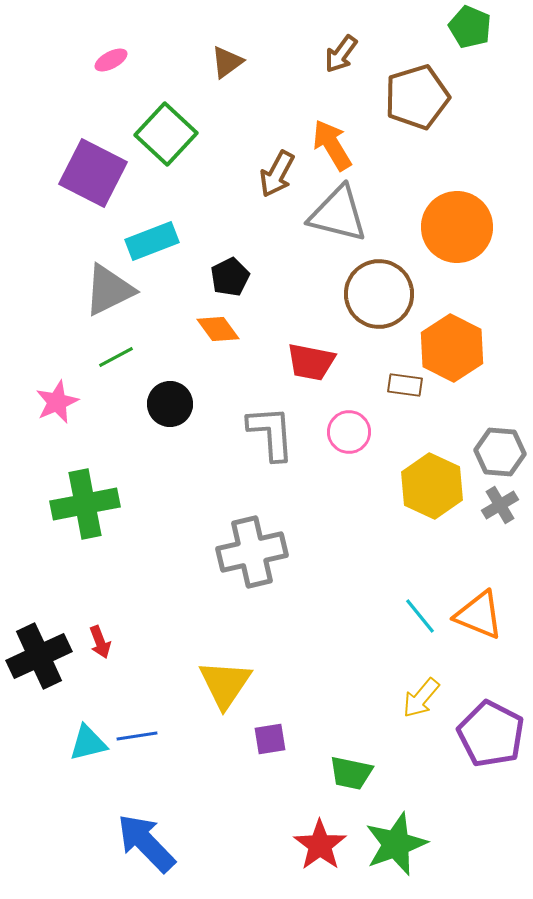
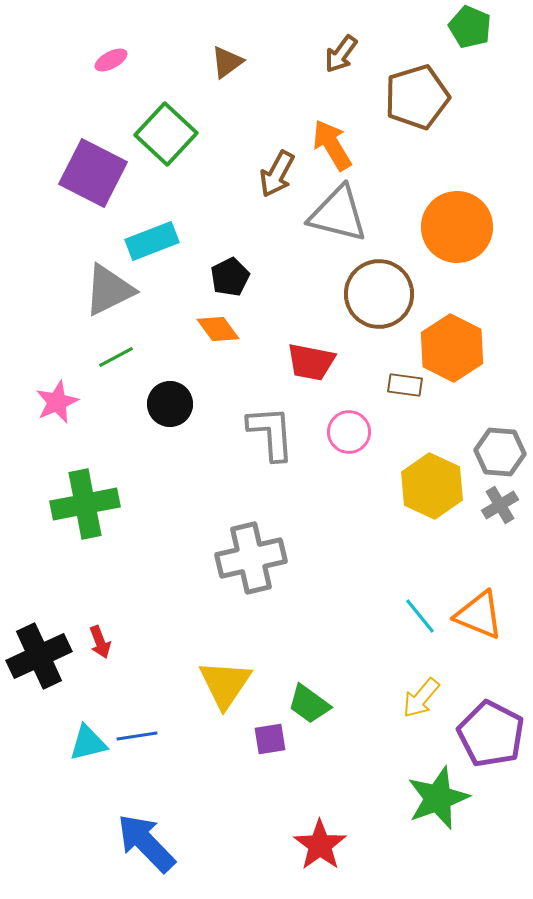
gray cross at (252, 552): moved 1 px left, 6 px down
green trapezoid at (351, 773): moved 42 px left, 69 px up; rotated 24 degrees clockwise
green star at (396, 844): moved 42 px right, 46 px up
